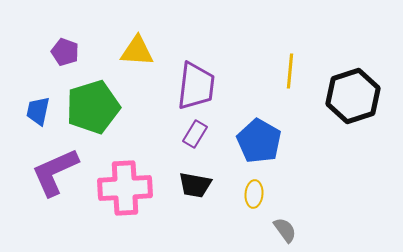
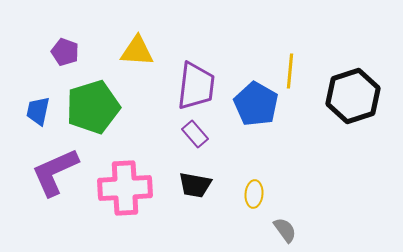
purple rectangle: rotated 72 degrees counterclockwise
blue pentagon: moved 3 px left, 37 px up
